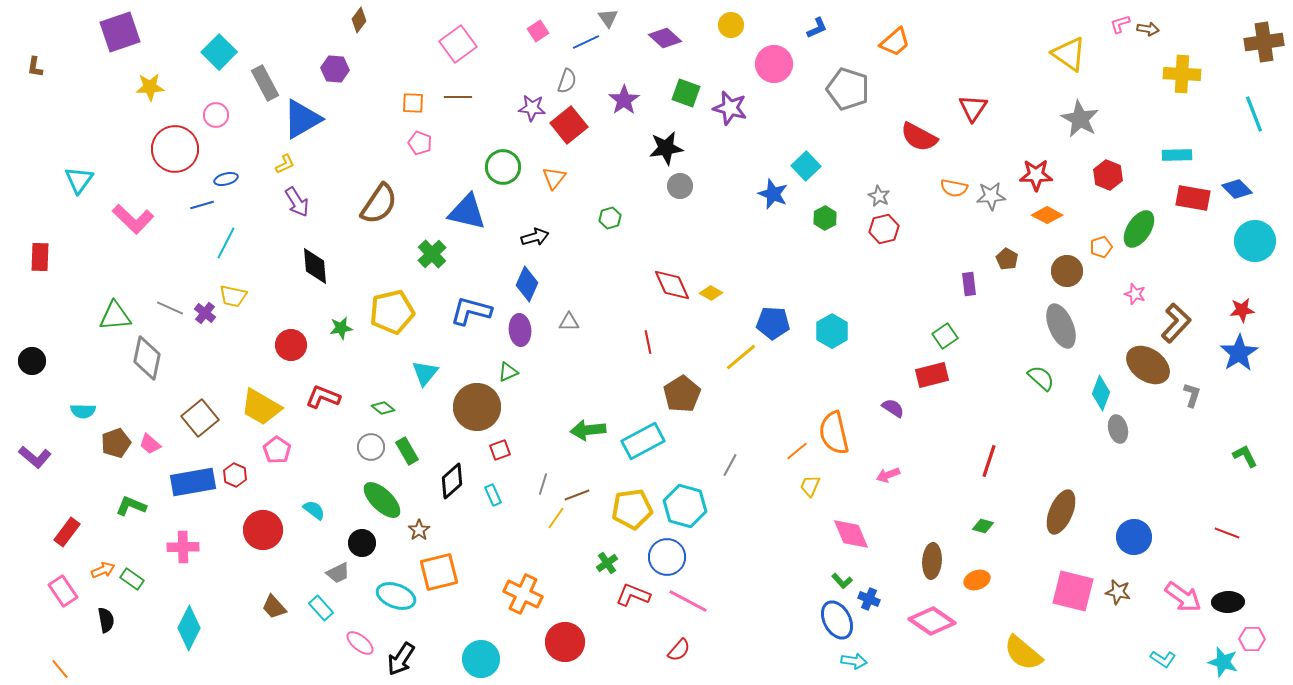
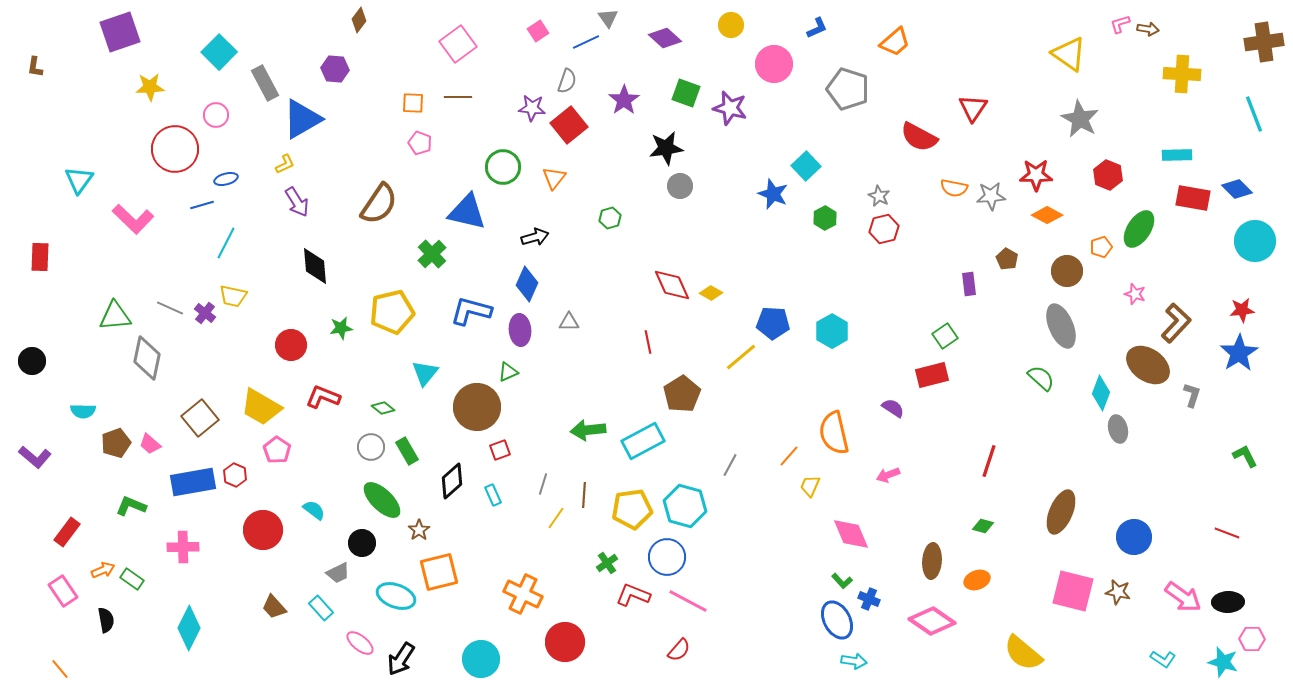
orange line at (797, 451): moved 8 px left, 5 px down; rotated 10 degrees counterclockwise
brown line at (577, 495): moved 7 px right; rotated 65 degrees counterclockwise
